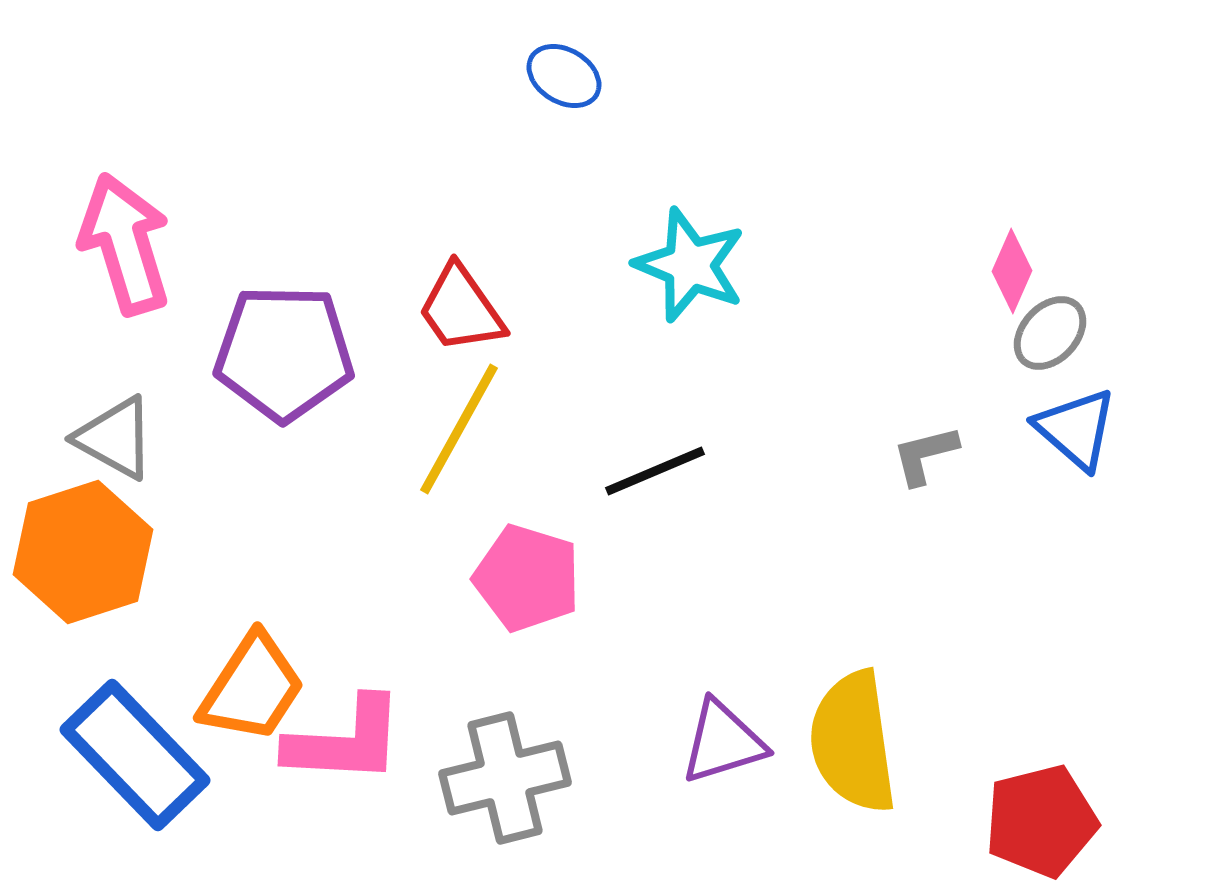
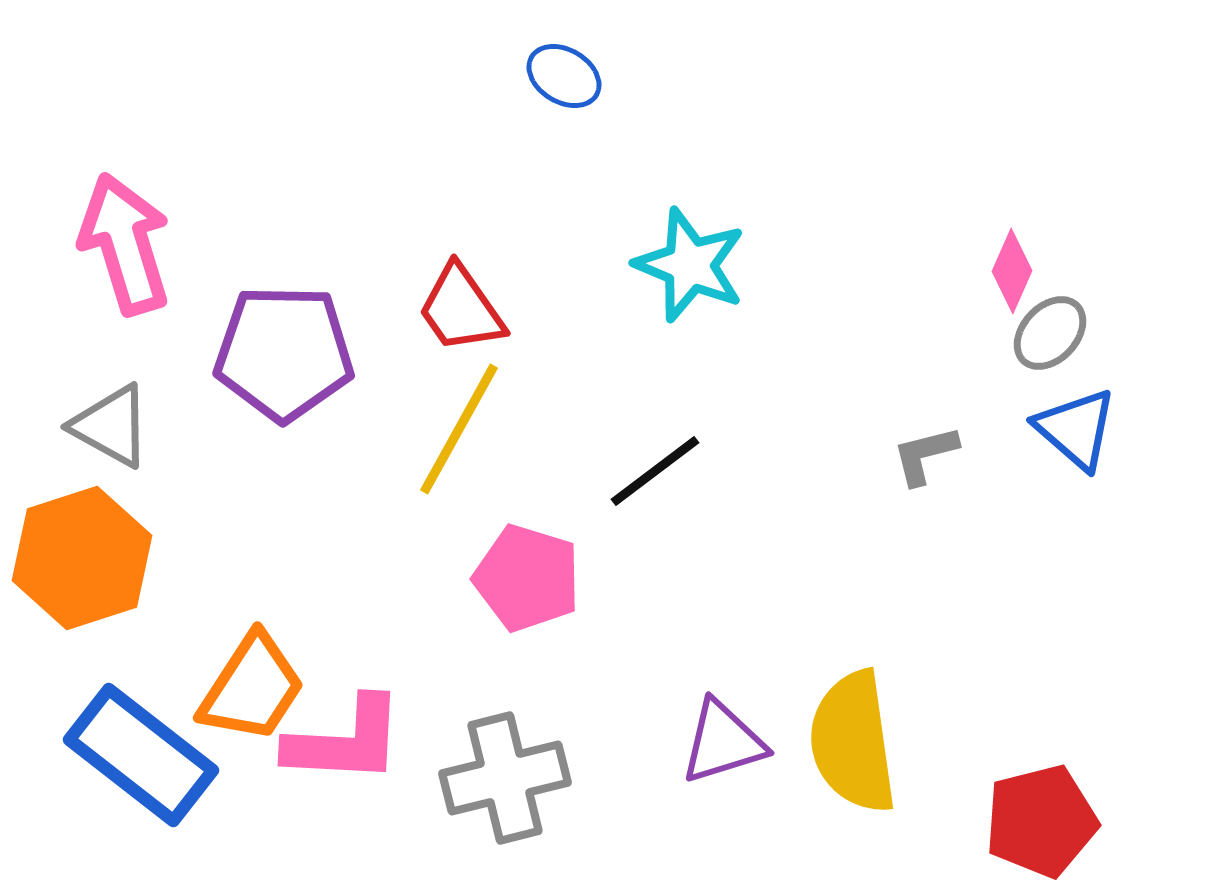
gray triangle: moved 4 px left, 12 px up
black line: rotated 14 degrees counterclockwise
orange hexagon: moved 1 px left, 6 px down
blue rectangle: moved 6 px right; rotated 8 degrees counterclockwise
